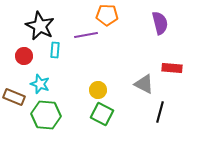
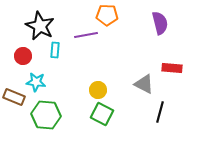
red circle: moved 1 px left
cyan star: moved 4 px left, 2 px up; rotated 12 degrees counterclockwise
